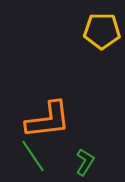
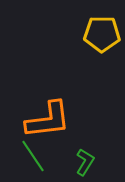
yellow pentagon: moved 3 px down
